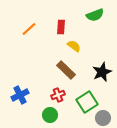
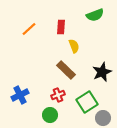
yellow semicircle: rotated 32 degrees clockwise
